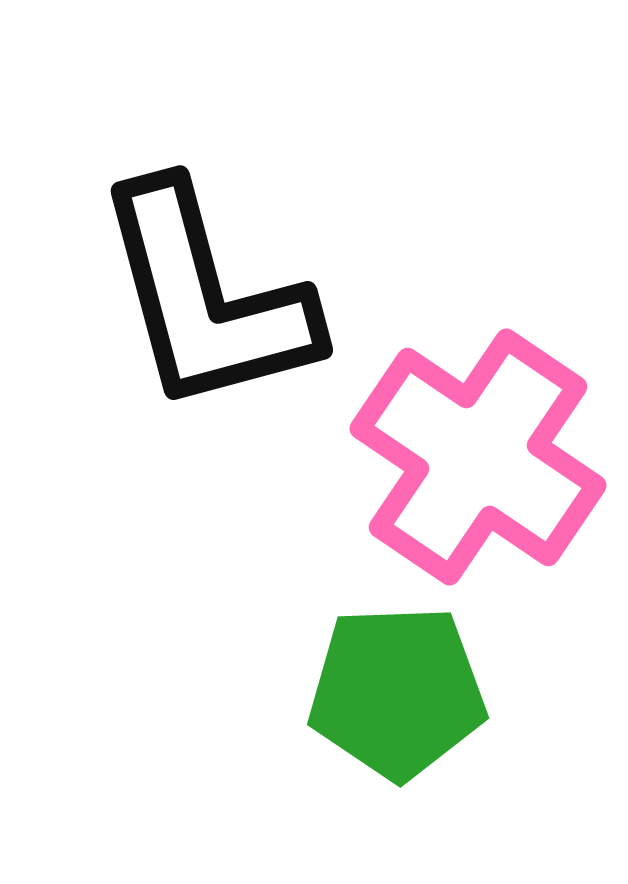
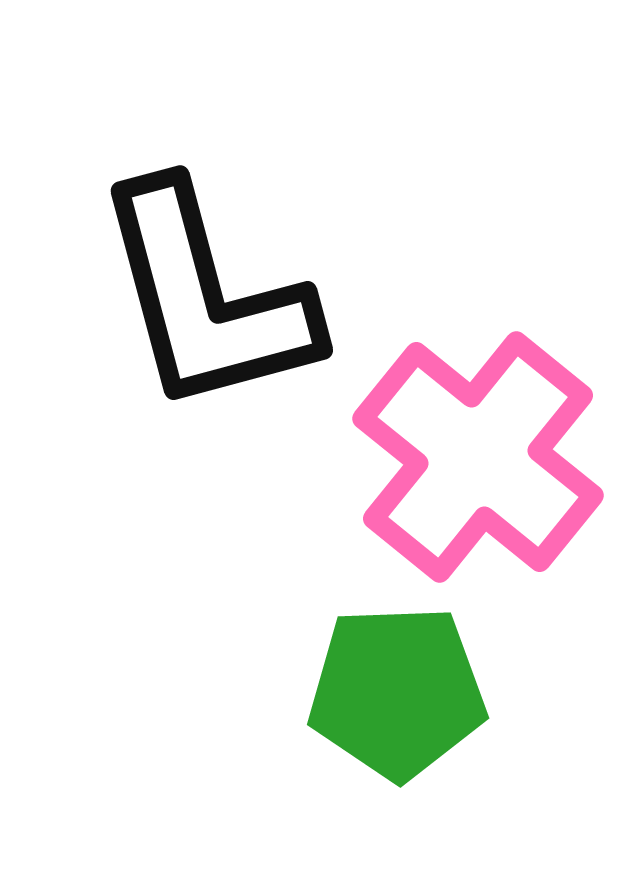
pink cross: rotated 5 degrees clockwise
